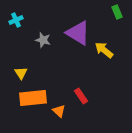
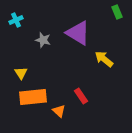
yellow arrow: moved 9 px down
orange rectangle: moved 1 px up
